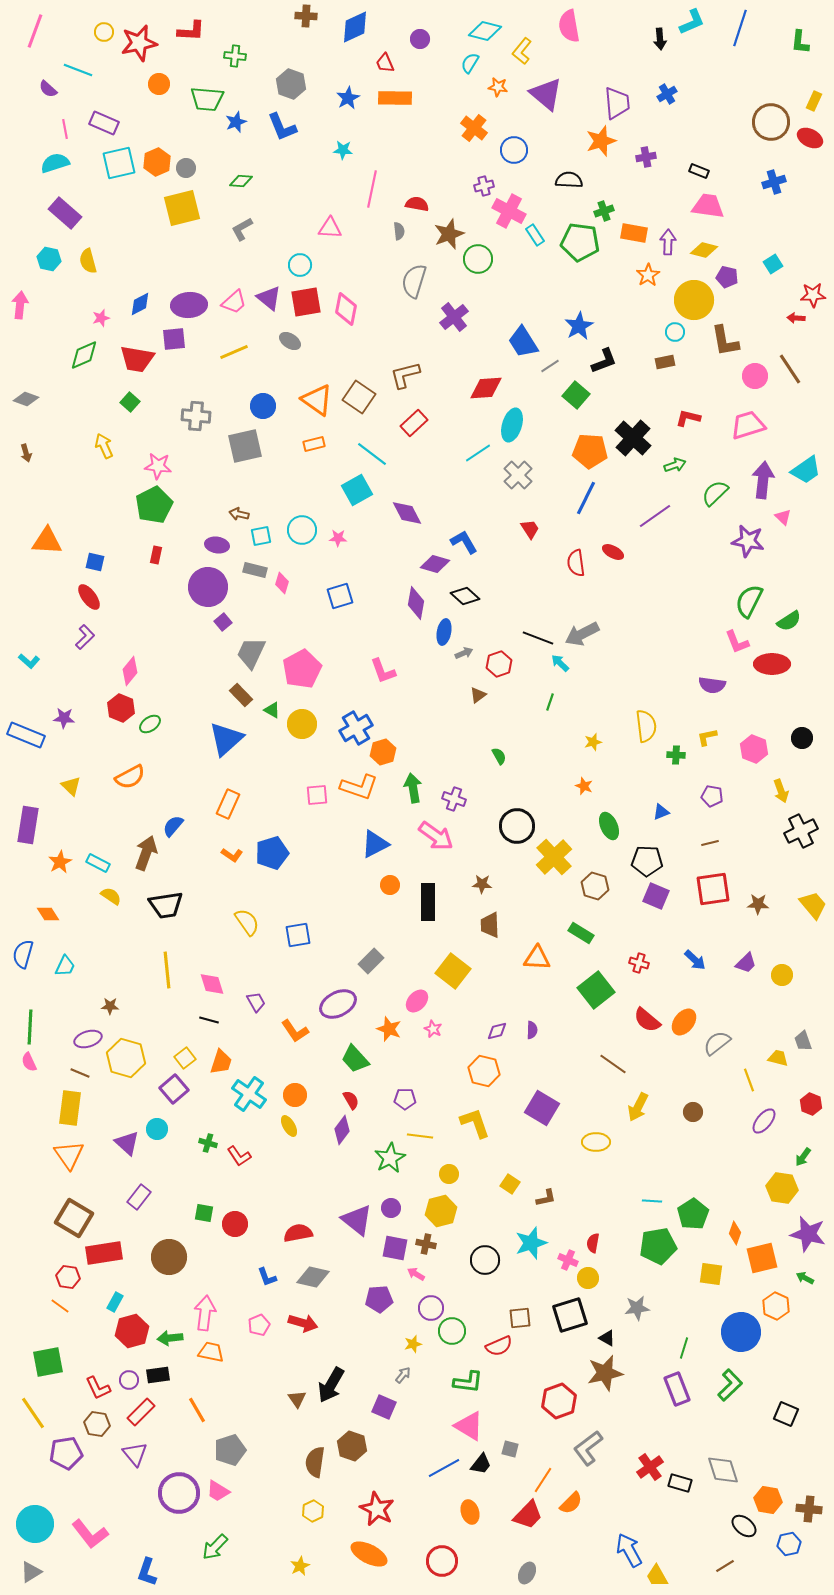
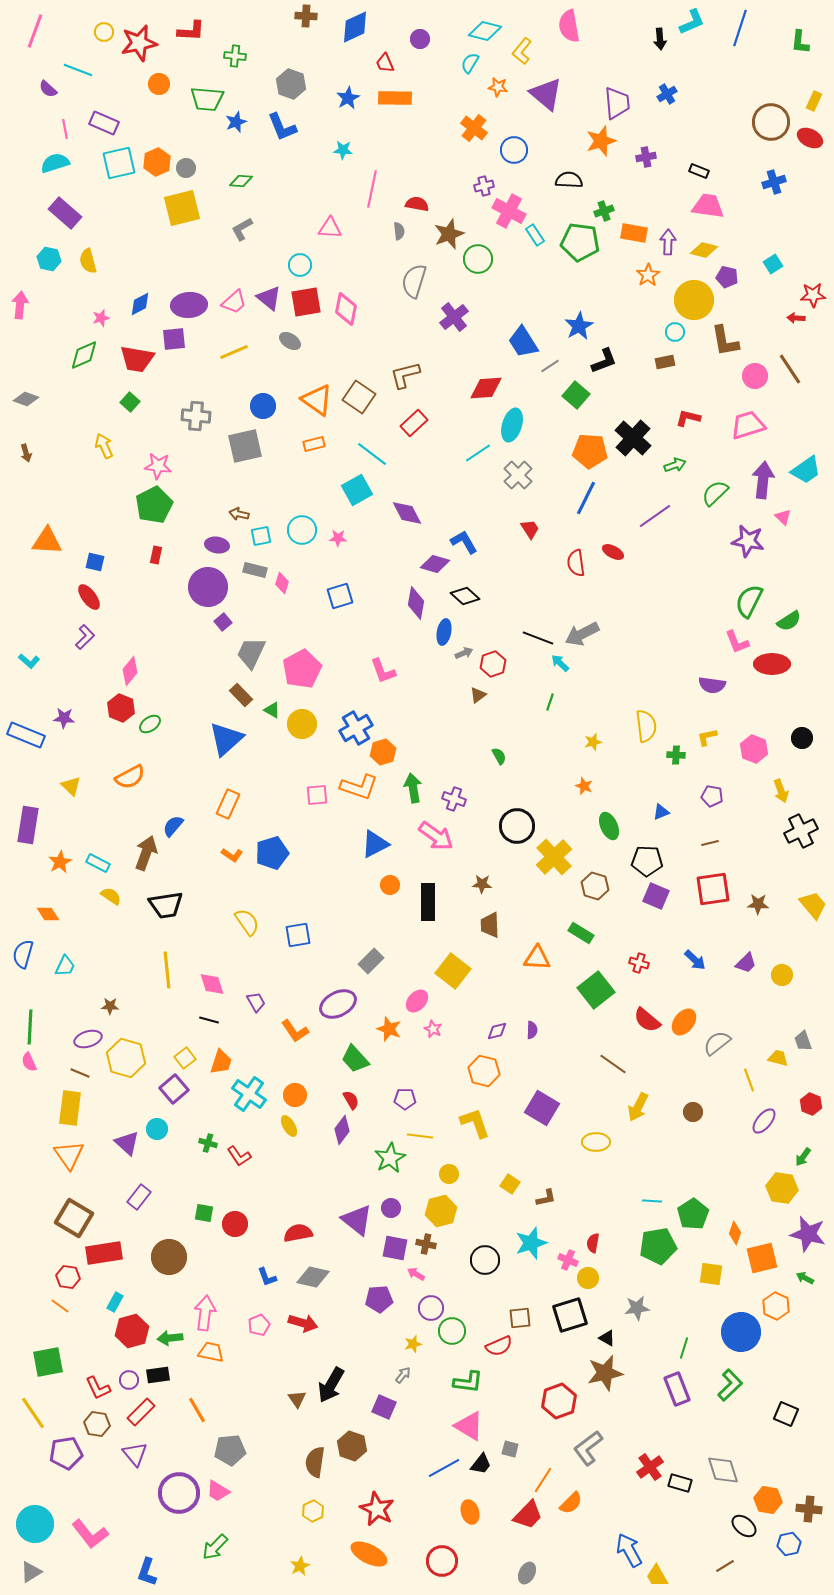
red hexagon at (499, 664): moved 6 px left
gray pentagon at (230, 1450): rotated 12 degrees clockwise
